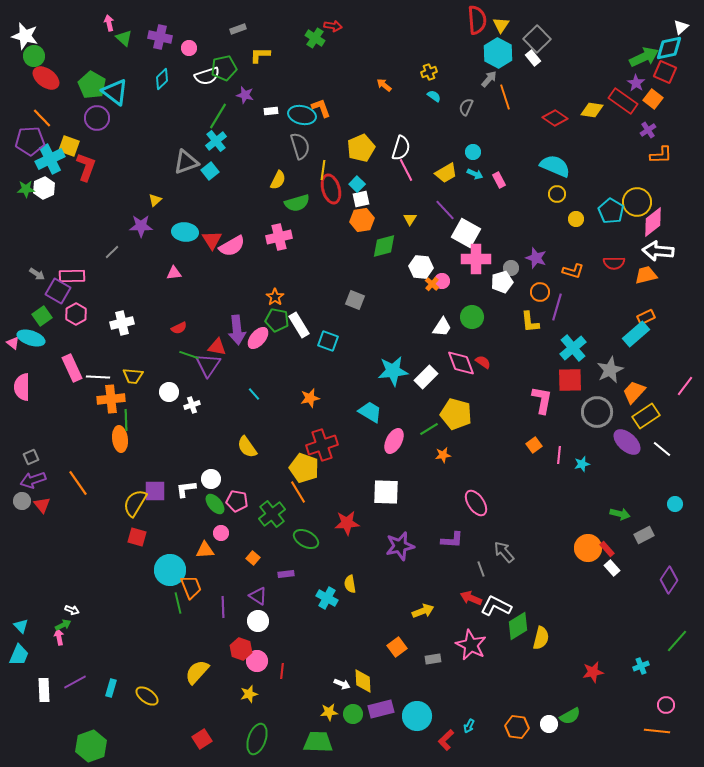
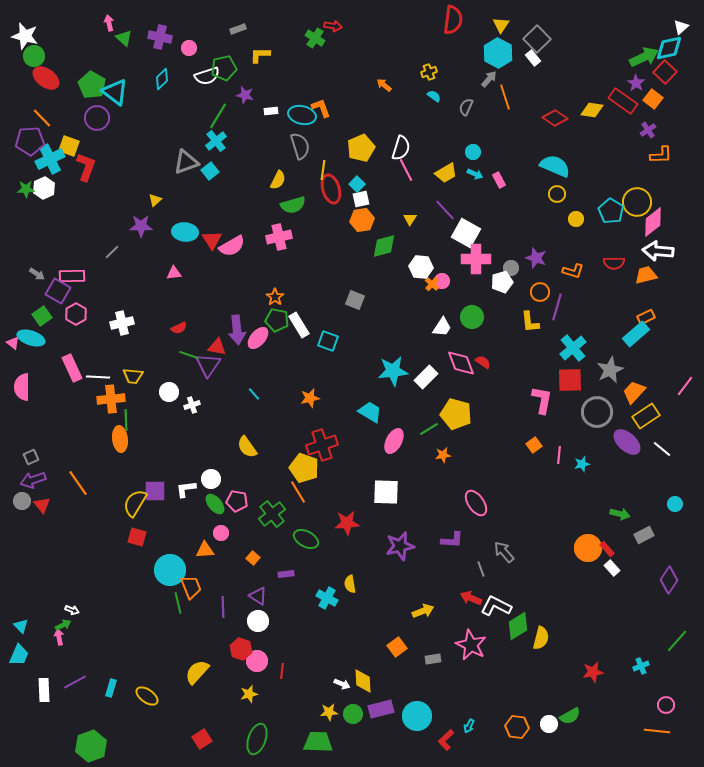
red semicircle at (477, 20): moved 24 px left; rotated 12 degrees clockwise
red square at (665, 72): rotated 20 degrees clockwise
green semicircle at (297, 203): moved 4 px left, 2 px down
